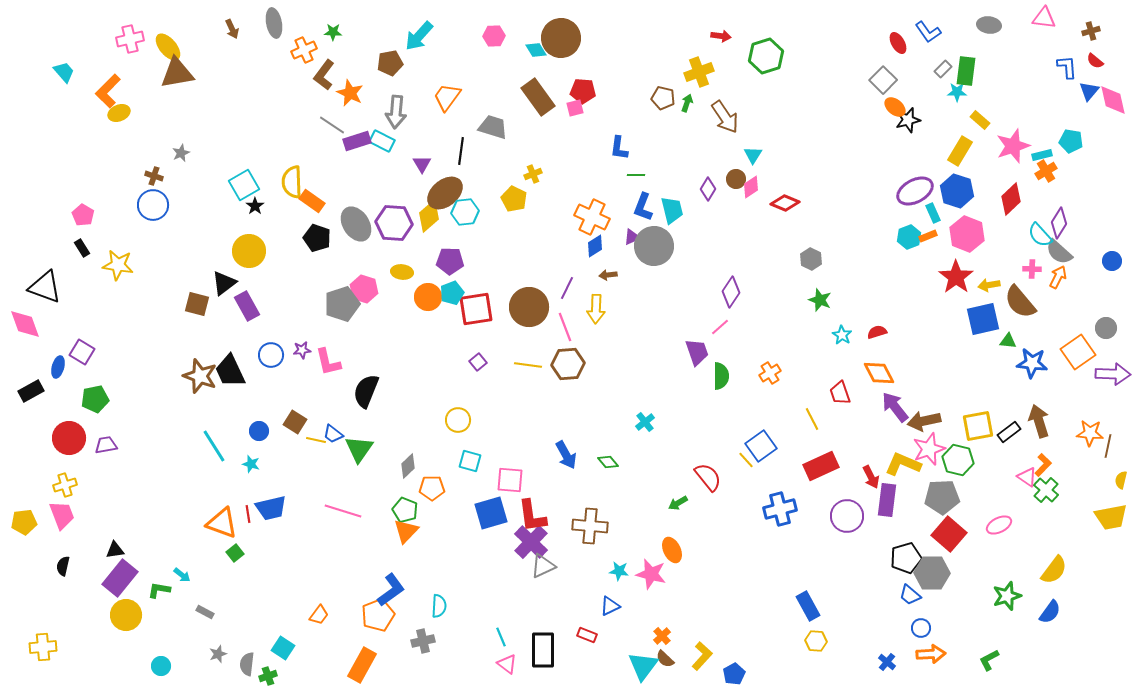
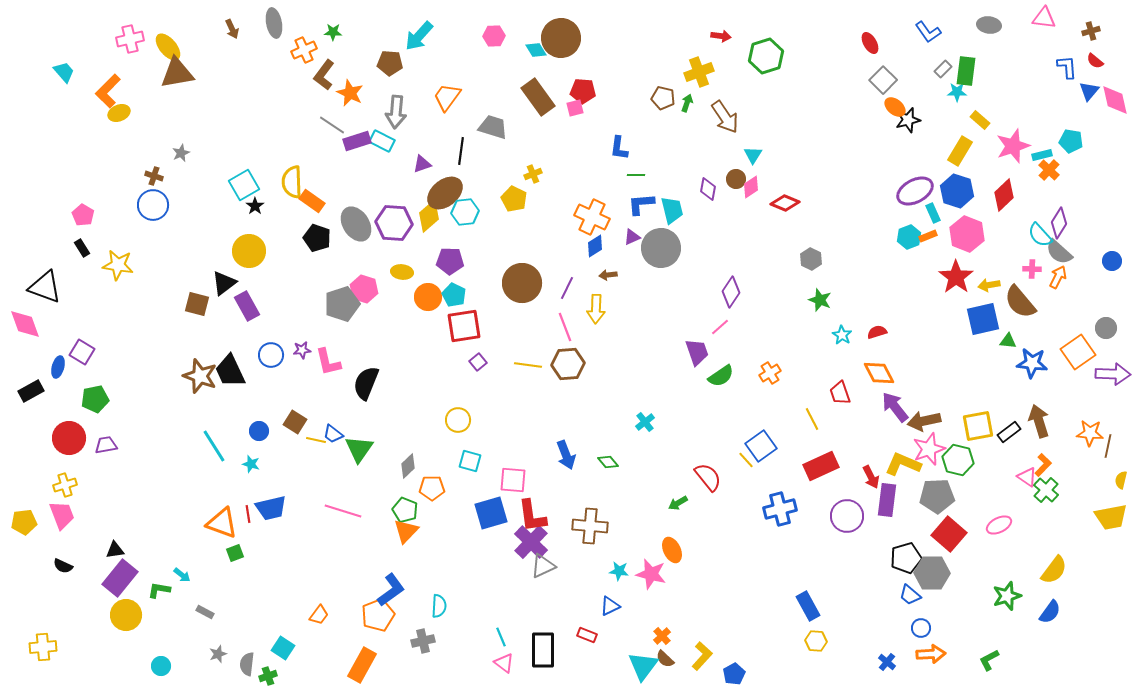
red ellipse at (898, 43): moved 28 px left
brown pentagon at (390, 63): rotated 15 degrees clockwise
pink diamond at (1113, 100): moved 2 px right
purple triangle at (422, 164): rotated 42 degrees clockwise
orange cross at (1046, 171): moved 3 px right, 1 px up; rotated 15 degrees counterclockwise
purple diamond at (708, 189): rotated 20 degrees counterclockwise
red diamond at (1011, 199): moved 7 px left, 4 px up
blue L-shape at (643, 207): moved 2 px left, 3 px up; rotated 64 degrees clockwise
gray circle at (654, 246): moved 7 px right, 2 px down
cyan pentagon at (452, 293): moved 2 px right, 2 px down; rotated 25 degrees counterclockwise
brown circle at (529, 307): moved 7 px left, 24 px up
red square at (476, 309): moved 12 px left, 17 px down
green semicircle at (721, 376): rotated 56 degrees clockwise
black semicircle at (366, 391): moved 8 px up
blue arrow at (566, 455): rotated 8 degrees clockwise
pink square at (510, 480): moved 3 px right
gray pentagon at (942, 497): moved 5 px left, 1 px up
green square at (235, 553): rotated 18 degrees clockwise
black semicircle at (63, 566): rotated 78 degrees counterclockwise
pink triangle at (507, 664): moved 3 px left, 1 px up
